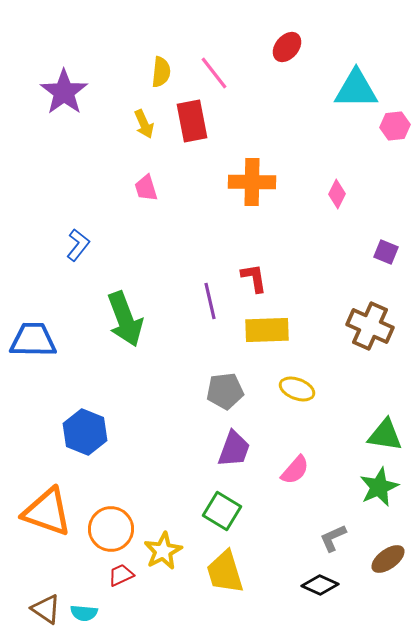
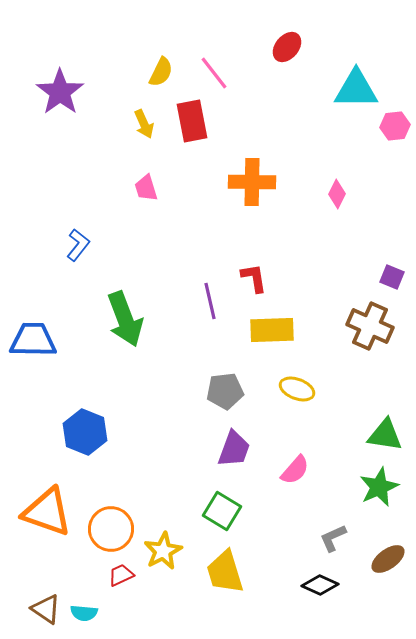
yellow semicircle: rotated 20 degrees clockwise
purple star: moved 4 px left
purple square: moved 6 px right, 25 px down
yellow rectangle: moved 5 px right
